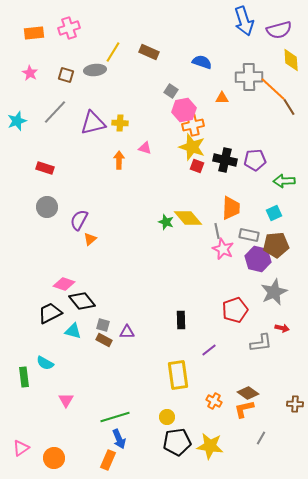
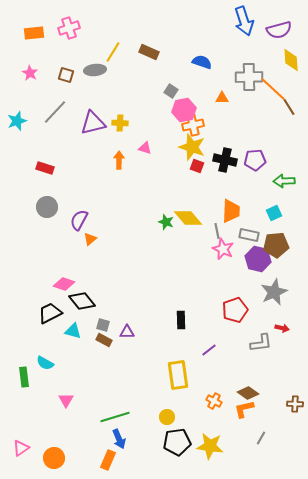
orange trapezoid at (231, 208): moved 3 px down
